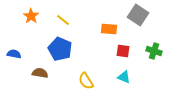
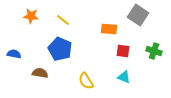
orange star: rotated 28 degrees counterclockwise
